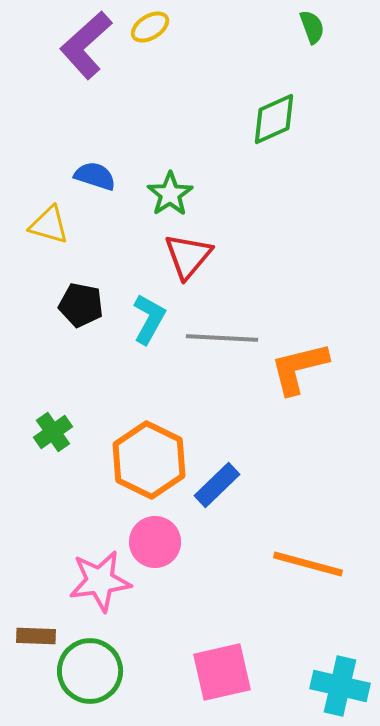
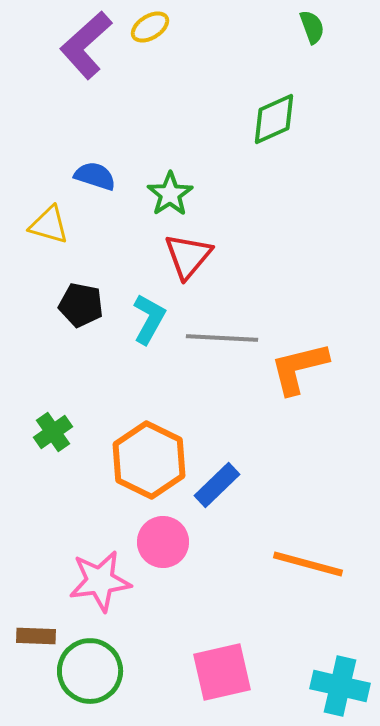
pink circle: moved 8 px right
